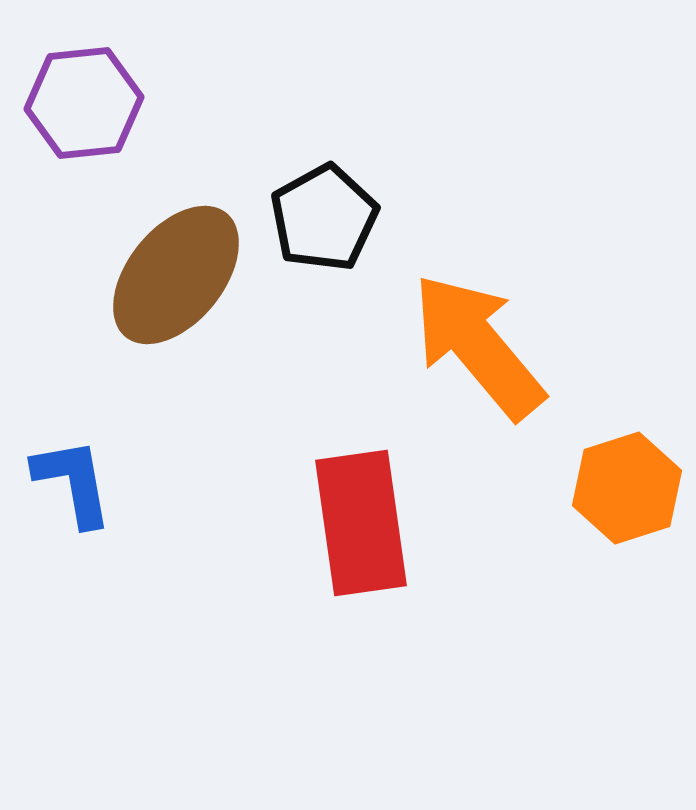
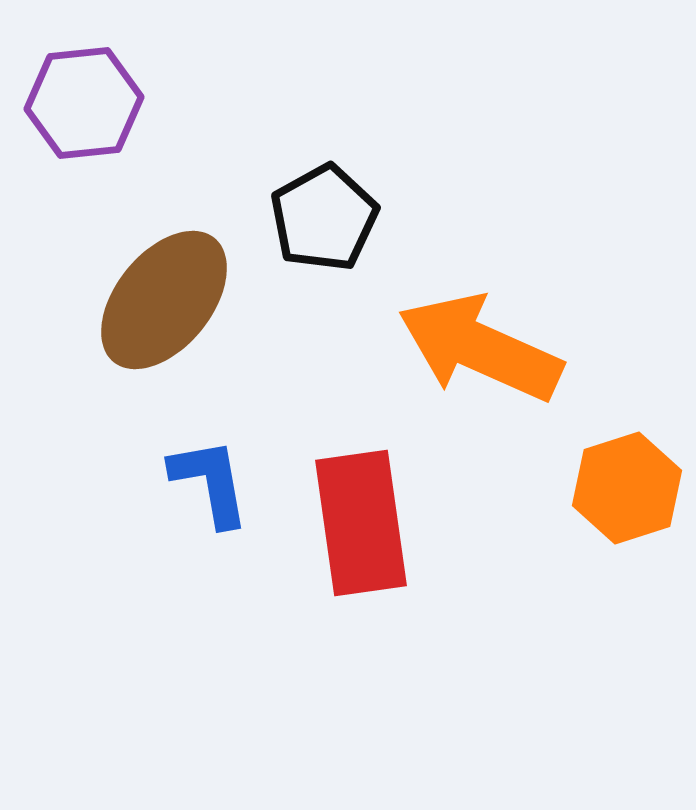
brown ellipse: moved 12 px left, 25 px down
orange arrow: moved 2 px right, 2 px down; rotated 26 degrees counterclockwise
blue L-shape: moved 137 px right
